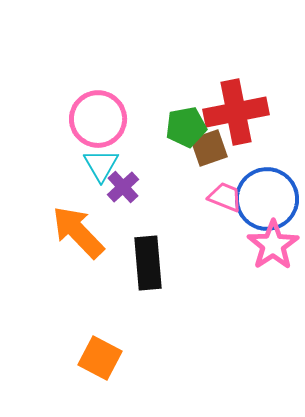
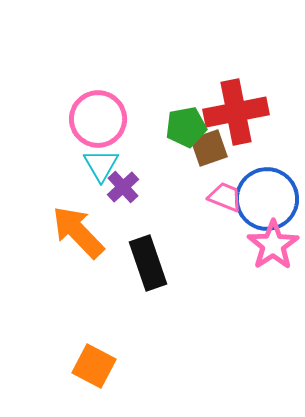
black rectangle: rotated 14 degrees counterclockwise
orange square: moved 6 px left, 8 px down
